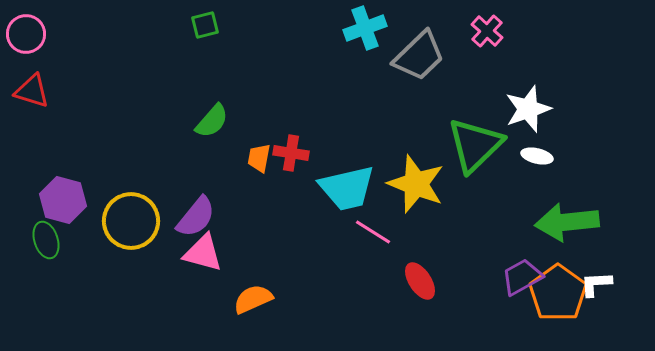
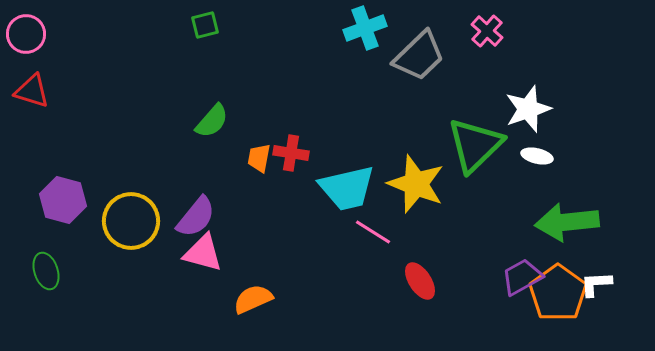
green ellipse: moved 31 px down
